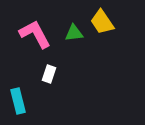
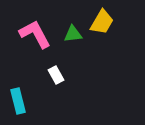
yellow trapezoid: rotated 116 degrees counterclockwise
green triangle: moved 1 px left, 1 px down
white rectangle: moved 7 px right, 1 px down; rotated 48 degrees counterclockwise
